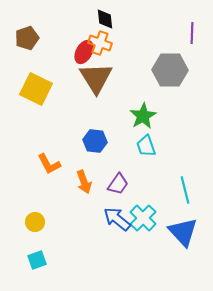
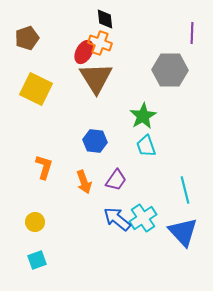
orange L-shape: moved 5 px left, 3 px down; rotated 135 degrees counterclockwise
purple trapezoid: moved 2 px left, 4 px up
cyan cross: rotated 12 degrees clockwise
